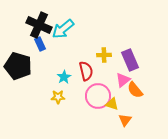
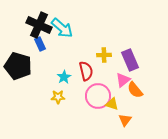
cyan arrow: moved 1 px left, 1 px up; rotated 100 degrees counterclockwise
